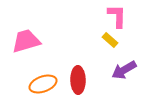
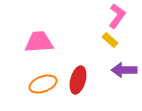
pink L-shape: rotated 35 degrees clockwise
pink trapezoid: moved 13 px right, 1 px down; rotated 12 degrees clockwise
purple arrow: rotated 30 degrees clockwise
red ellipse: rotated 16 degrees clockwise
